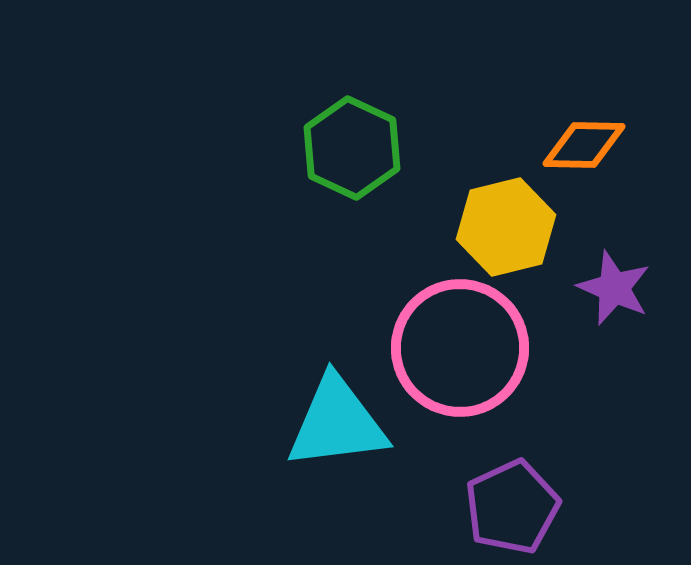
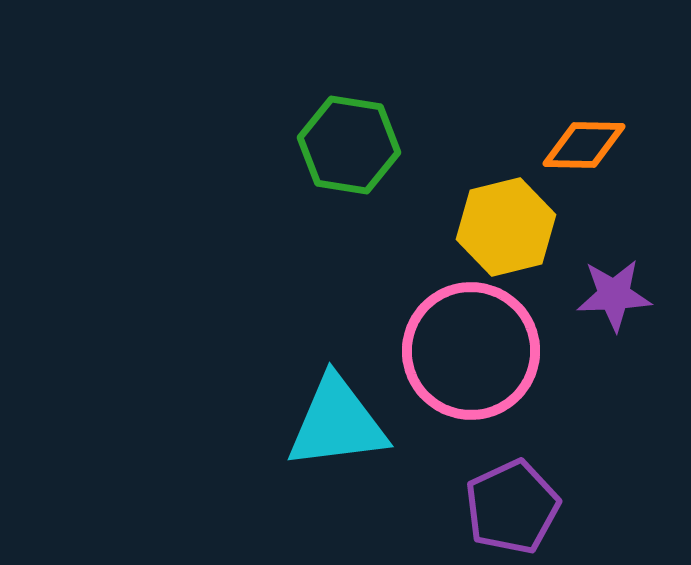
green hexagon: moved 3 px left, 3 px up; rotated 16 degrees counterclockwise
purple star: moved 7 px down; rotated 26 degrees counterclockwise
pink circle: moved 11 px right, 3 px down
